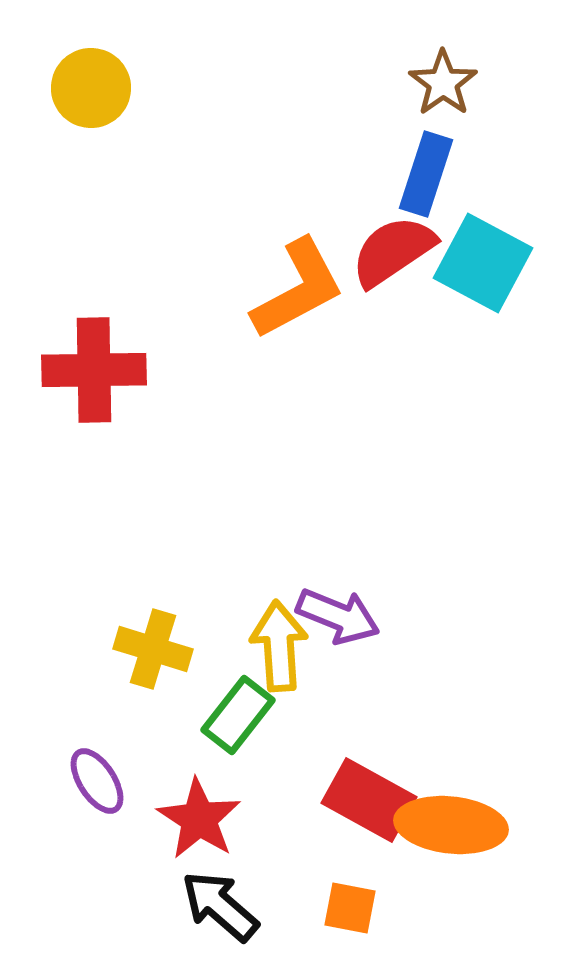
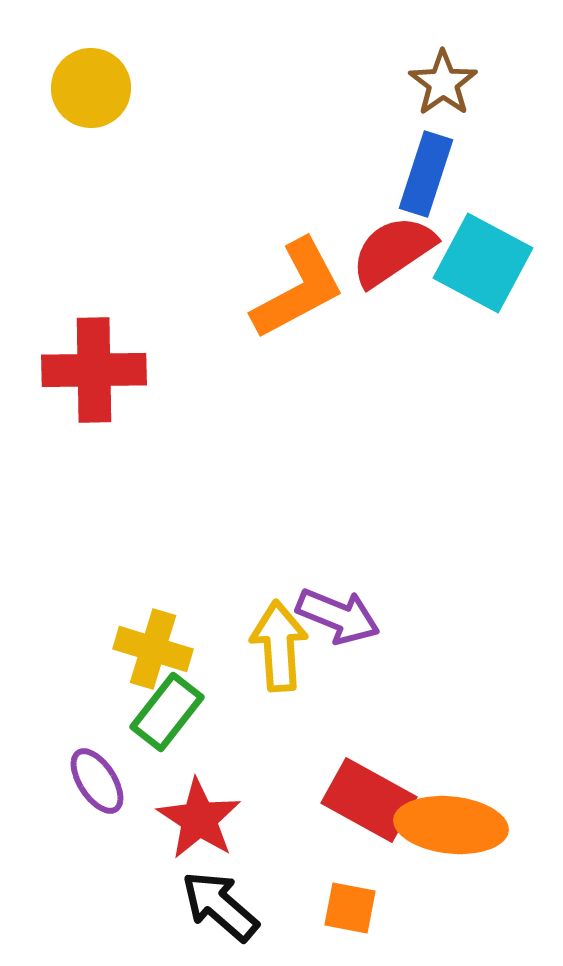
green rectangle: moved 71 px left, 3 px up
